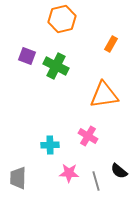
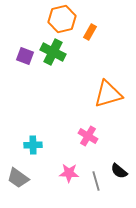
orange rectangle: moved 21 px left, 12 px up
purple square: moved 2 px left
green cross: moved 3 px left, 14 px up
orange triangle: moved 4 px right, 1 px up; rotated 8 degrees counterclockwise
cyan cross: moved 17 px left
gray trapezoid: rotated 55 degrees counterclockwise
